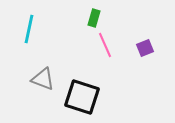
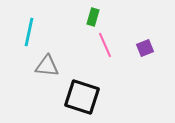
green rectangle: moved 1 px left, 1 px up
cyan line: moved 3 px down
gray triangle: moved 4 px right, 13 px up; rotated 15 degrees counterclockwise
